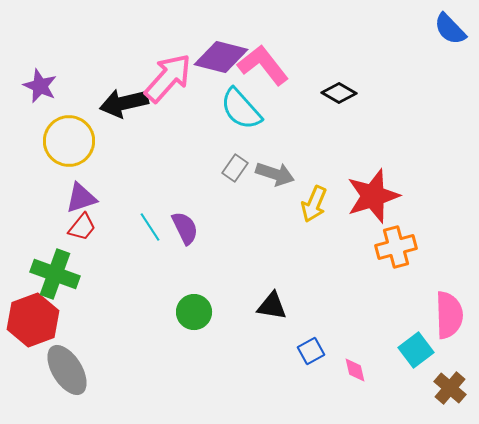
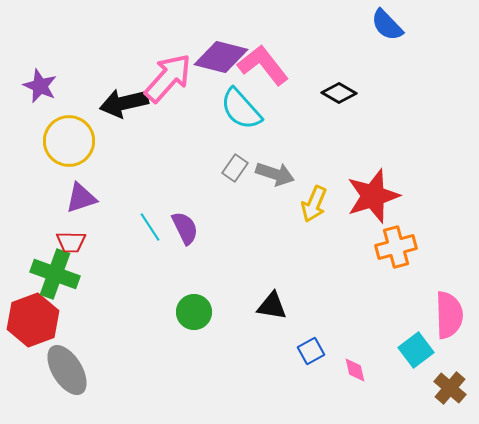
blue semicircle: moved 63 px left, 4 px up
red trapezoid: moved 11 px left, 15 px down; rotated 52 degrees clockwise
